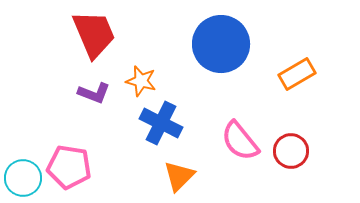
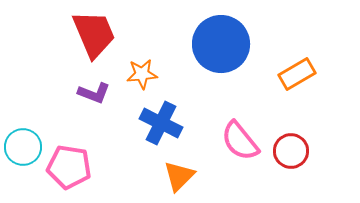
orange star: moved 1 px right, 7 px up; rotated 20 degrees counterclockwise
cyan circle: moved 31 px up
